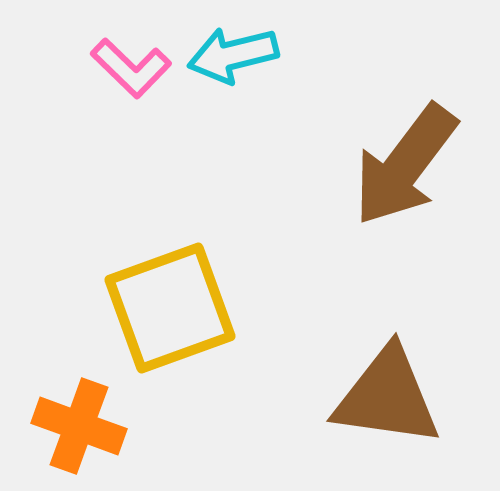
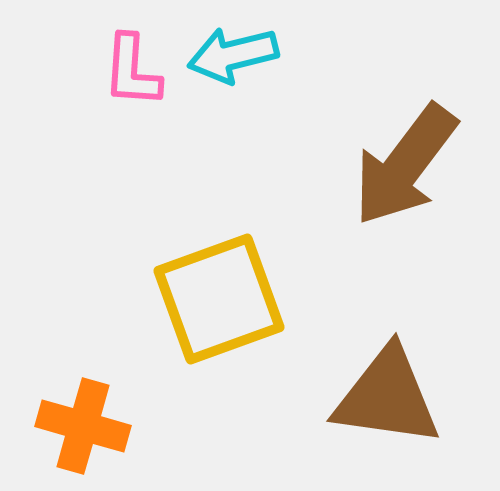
pink L-shape: moved 1 px right, 3 px down; rotated 50 degrees clockwise
yellow square: moved 49 px right, 9 px up
orange cross: moved 4 px right; rotated 4 degrees counterclockwise
